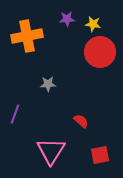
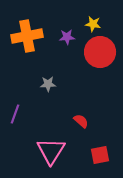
purple star: moved 18 px down
